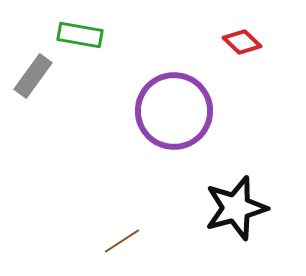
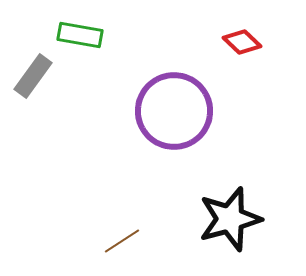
black star: moved 6 px left, 11 px down
